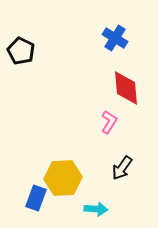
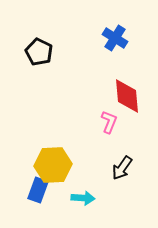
black pentagon: moved 18 px right, 1 px down
red diamond: moved 1 px right, 8 px down
pink L-shape: rotated 10 degrees counterclockwise
yellow hexagon: moved 10 px left, 13 px up
blue rectangle: moved 2 px right, 8 px up
cyan arrow: moved 13 px left, 11 px up
